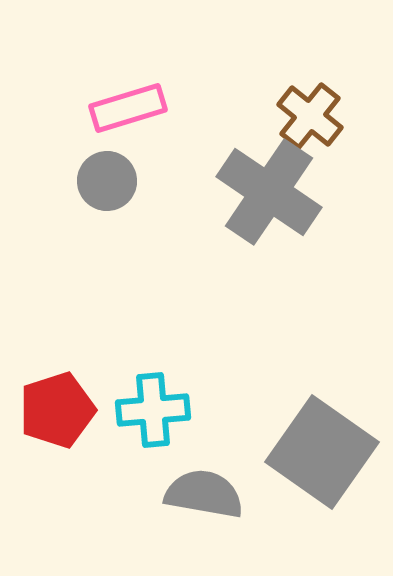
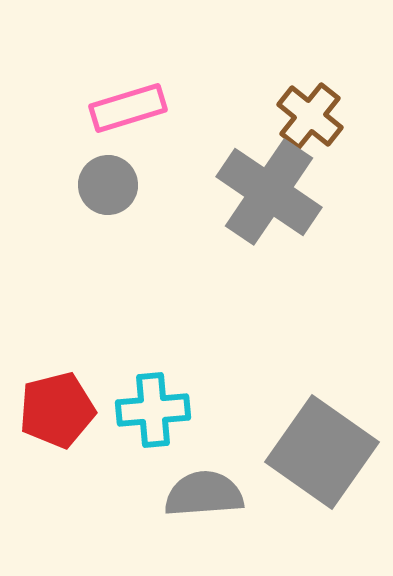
gray circle: moved 1 px right, 4 px down
red pentagon: rotated 4 degrees clockwise
gray semicircle: rotated 14 degrees counterclockwise
